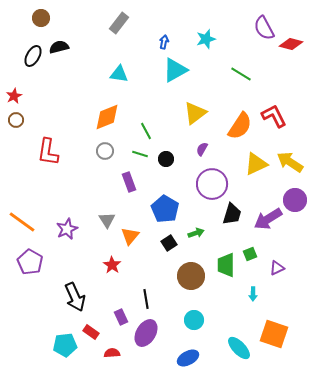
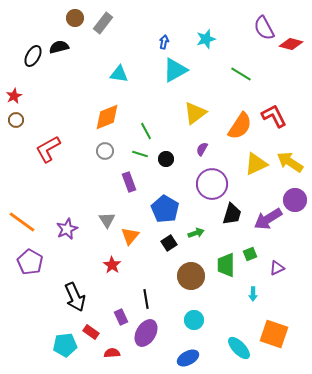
brown circle at (41, 18): moved 34 px right
gray rectangle at (119, 23): moved 16 px left
red L-shape at (48, 152): moved 3 px up; rotated 52 degrees clockwise
